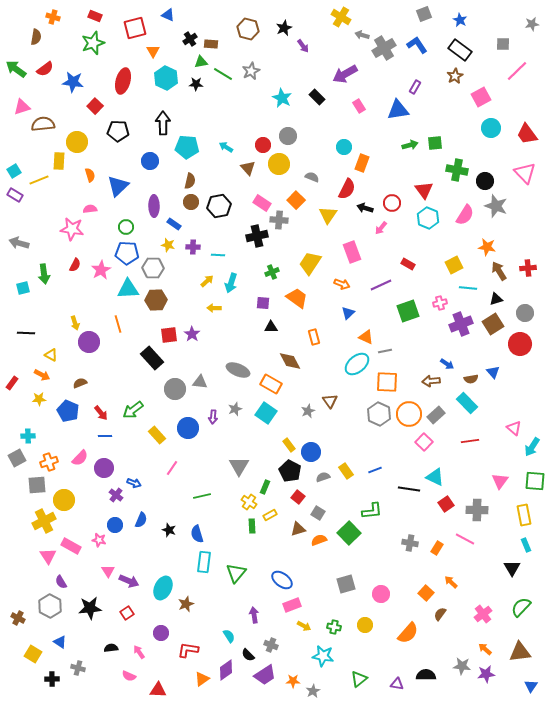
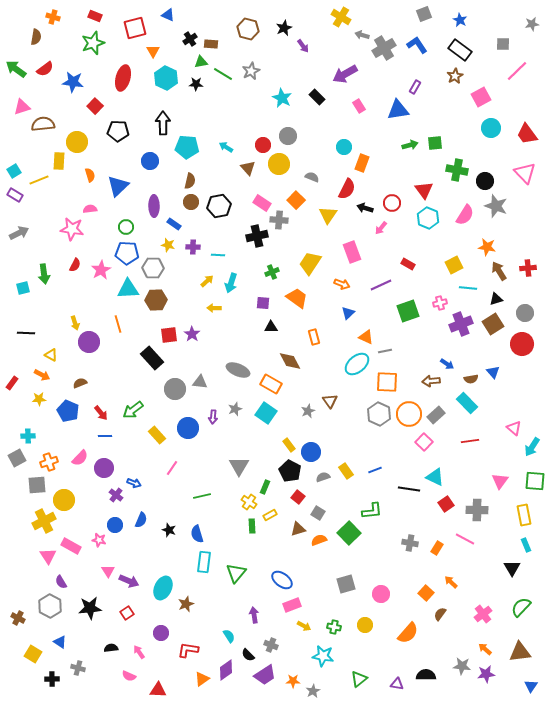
red ellipse at (123, 81): moved 3 px up
gray arrow at (19, 243): moved 10 px up; rotated 138 degrees clockwise
red circle at (520, 344): moved 2 px right
